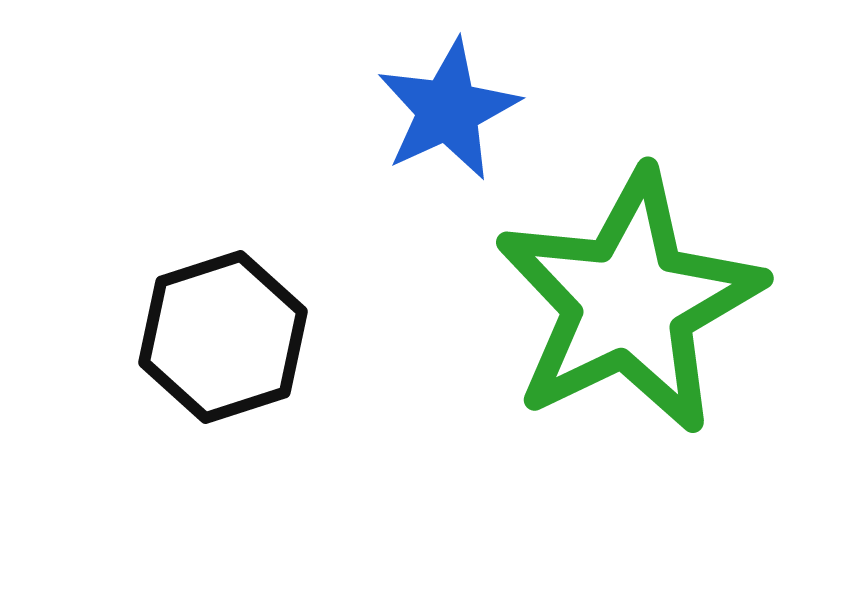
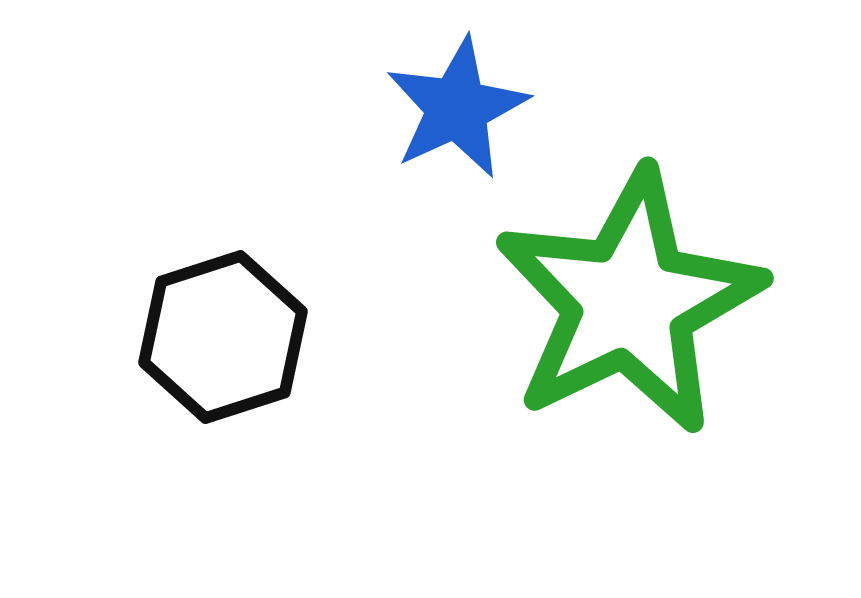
blue star: moved 9 px right, 2 px up
